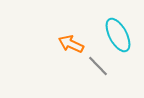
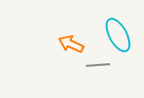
gray line: moved 1 px up; rotated 50 degrees counterclockwise
